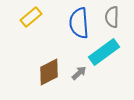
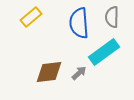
brown diamond: rotated 20 degrees clockwise
